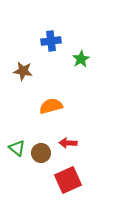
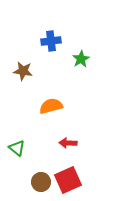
brown circle: moved 29 px down
